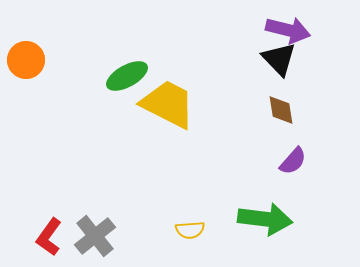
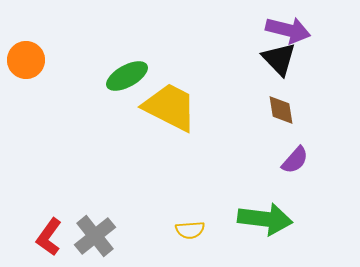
yellow trapezoid: moved 2 px right, 3 px down
purple semicircle: moved 2 px right, 1 px up
